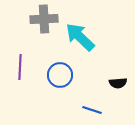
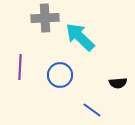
gray cross: moved 1 px right, 1 px up
blue line: rotated 18 degrees clockwise
